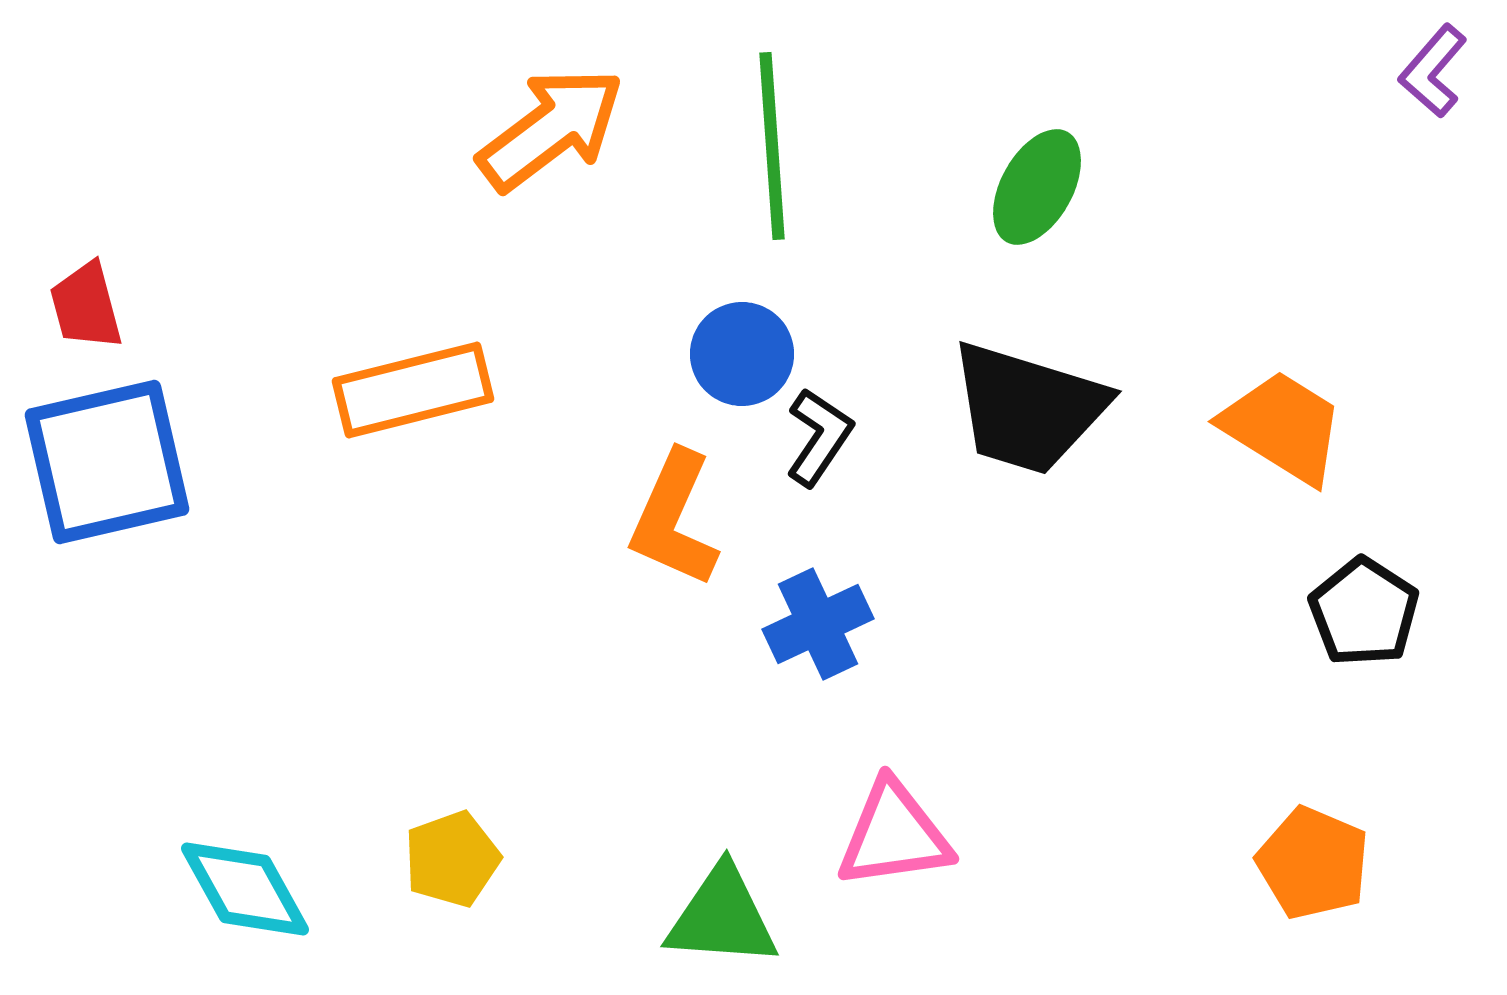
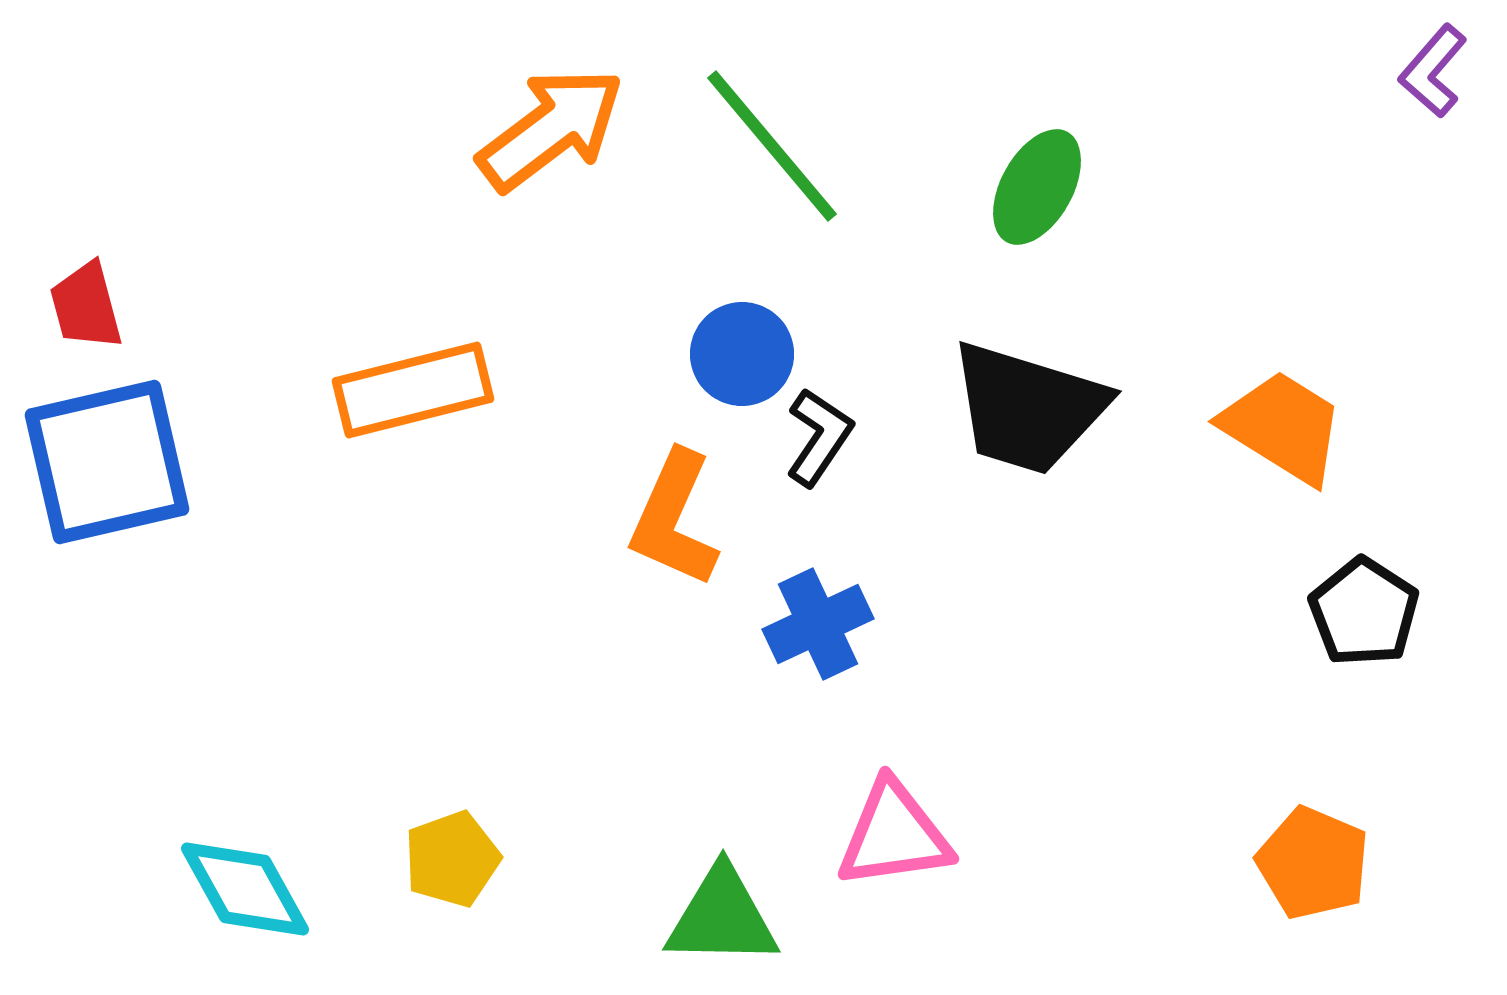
green line: rotated 36 degrees counterclockwise
green triangle: rotated 3 degrees counterclockwise
